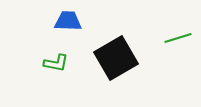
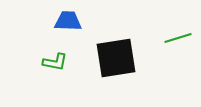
black square: rotated 21 degrees clockwise
green L-shape: moved 1 px left, 1 px up
